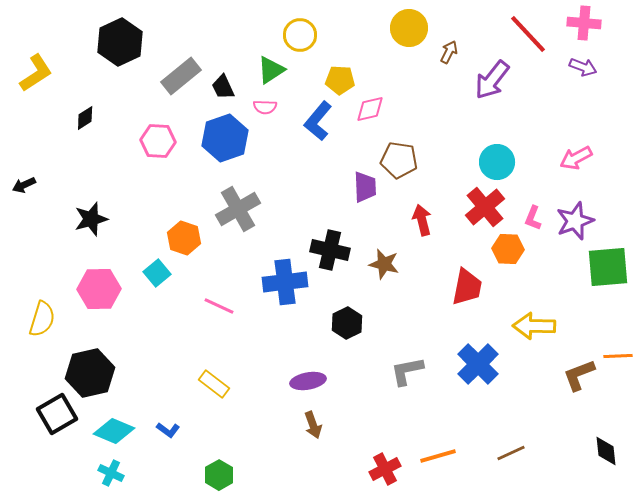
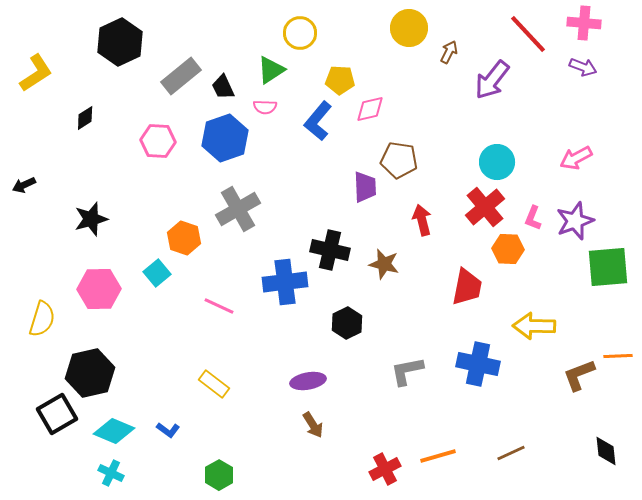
yellow circle at (300, 35): moved 2 px up
blue cross at (478, 364): rotated 33 degrees counterclockwise
brown arrow at (313, 425): rotated 12 degrees counterclockwise
